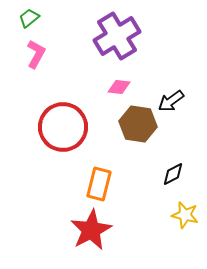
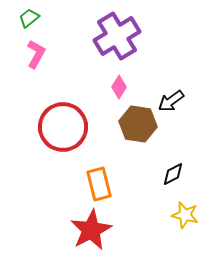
pink diamond: rotated 65 degrees counterclockwise
orange rectangle: rotated 28 degrees counterclockwise
